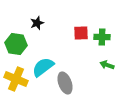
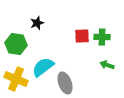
red square: moved 1 px right, 3 px down
